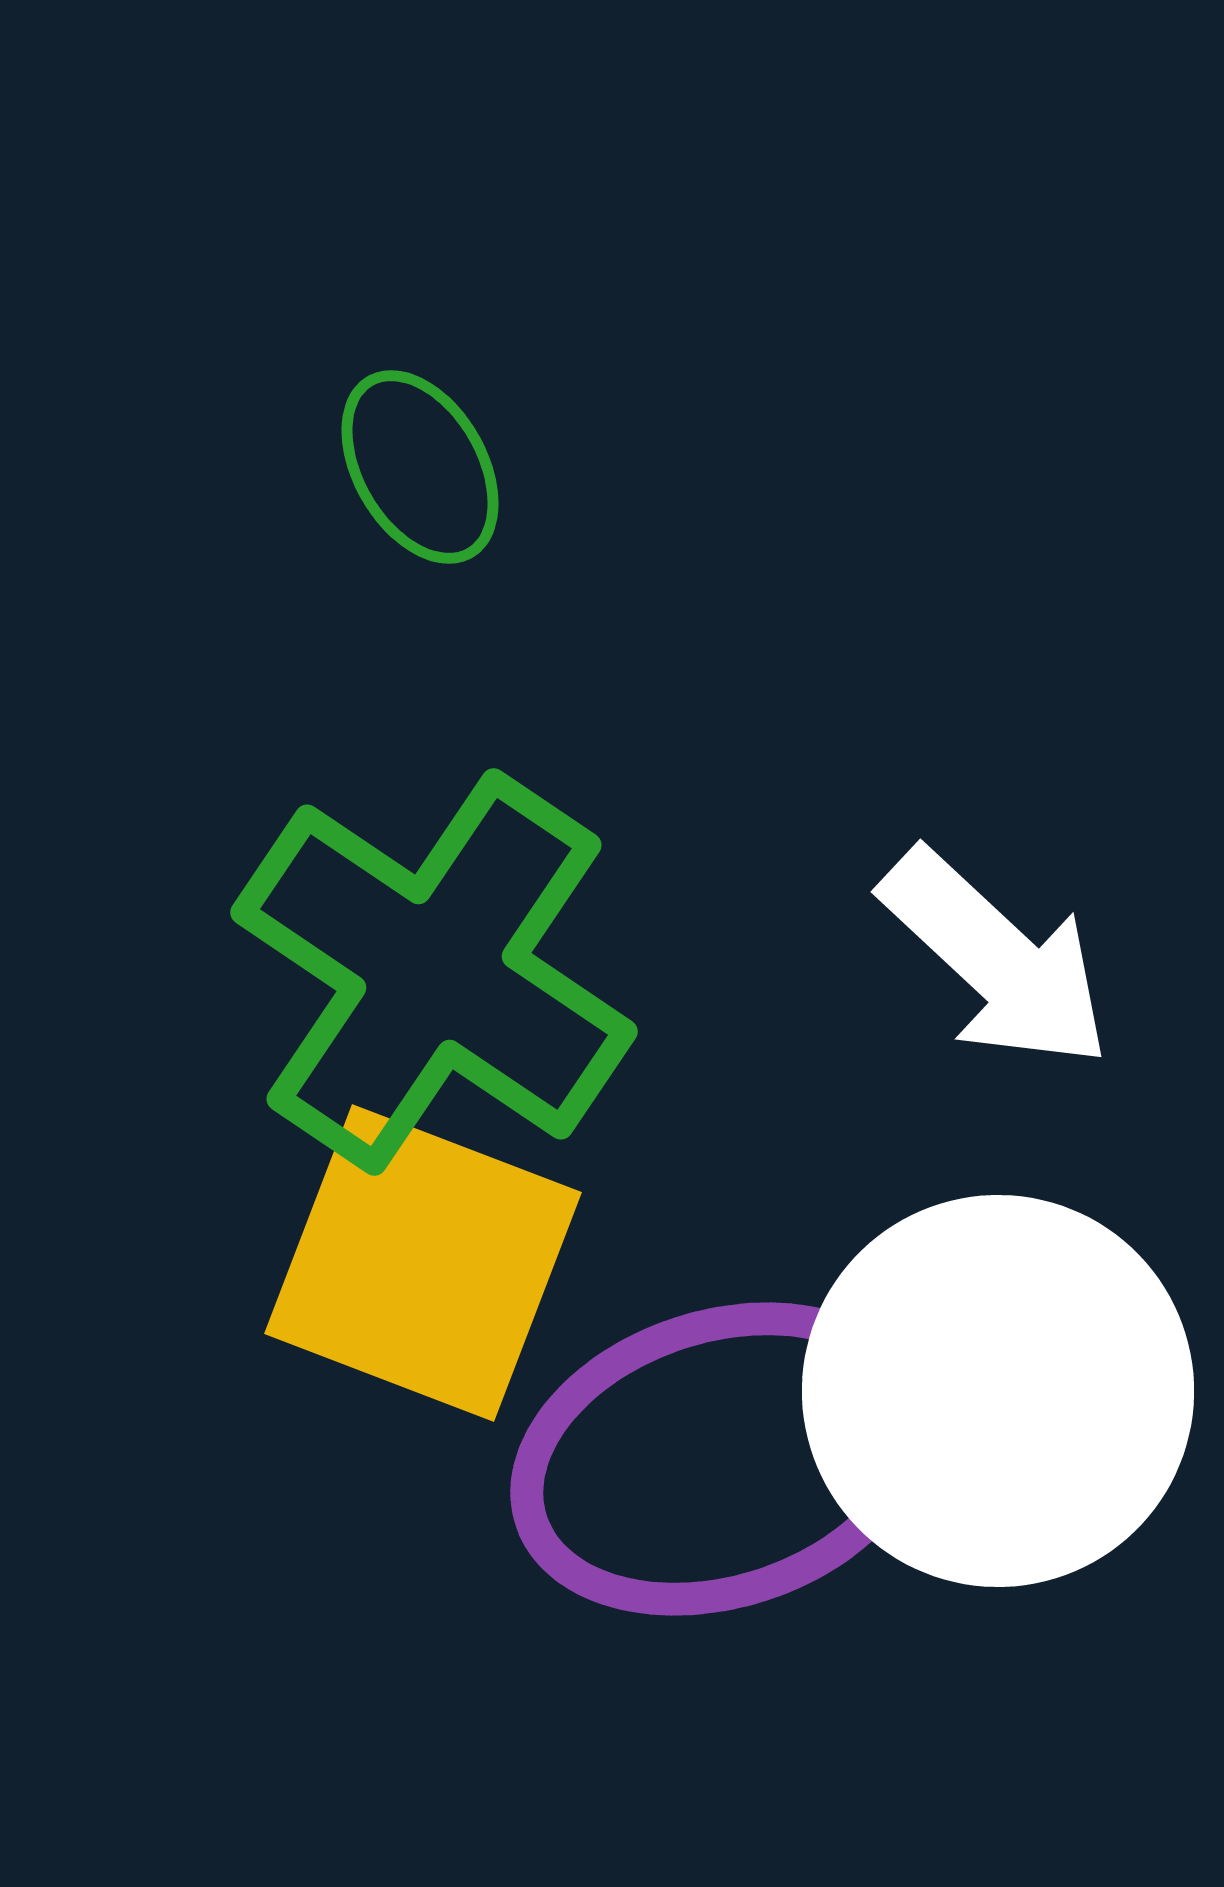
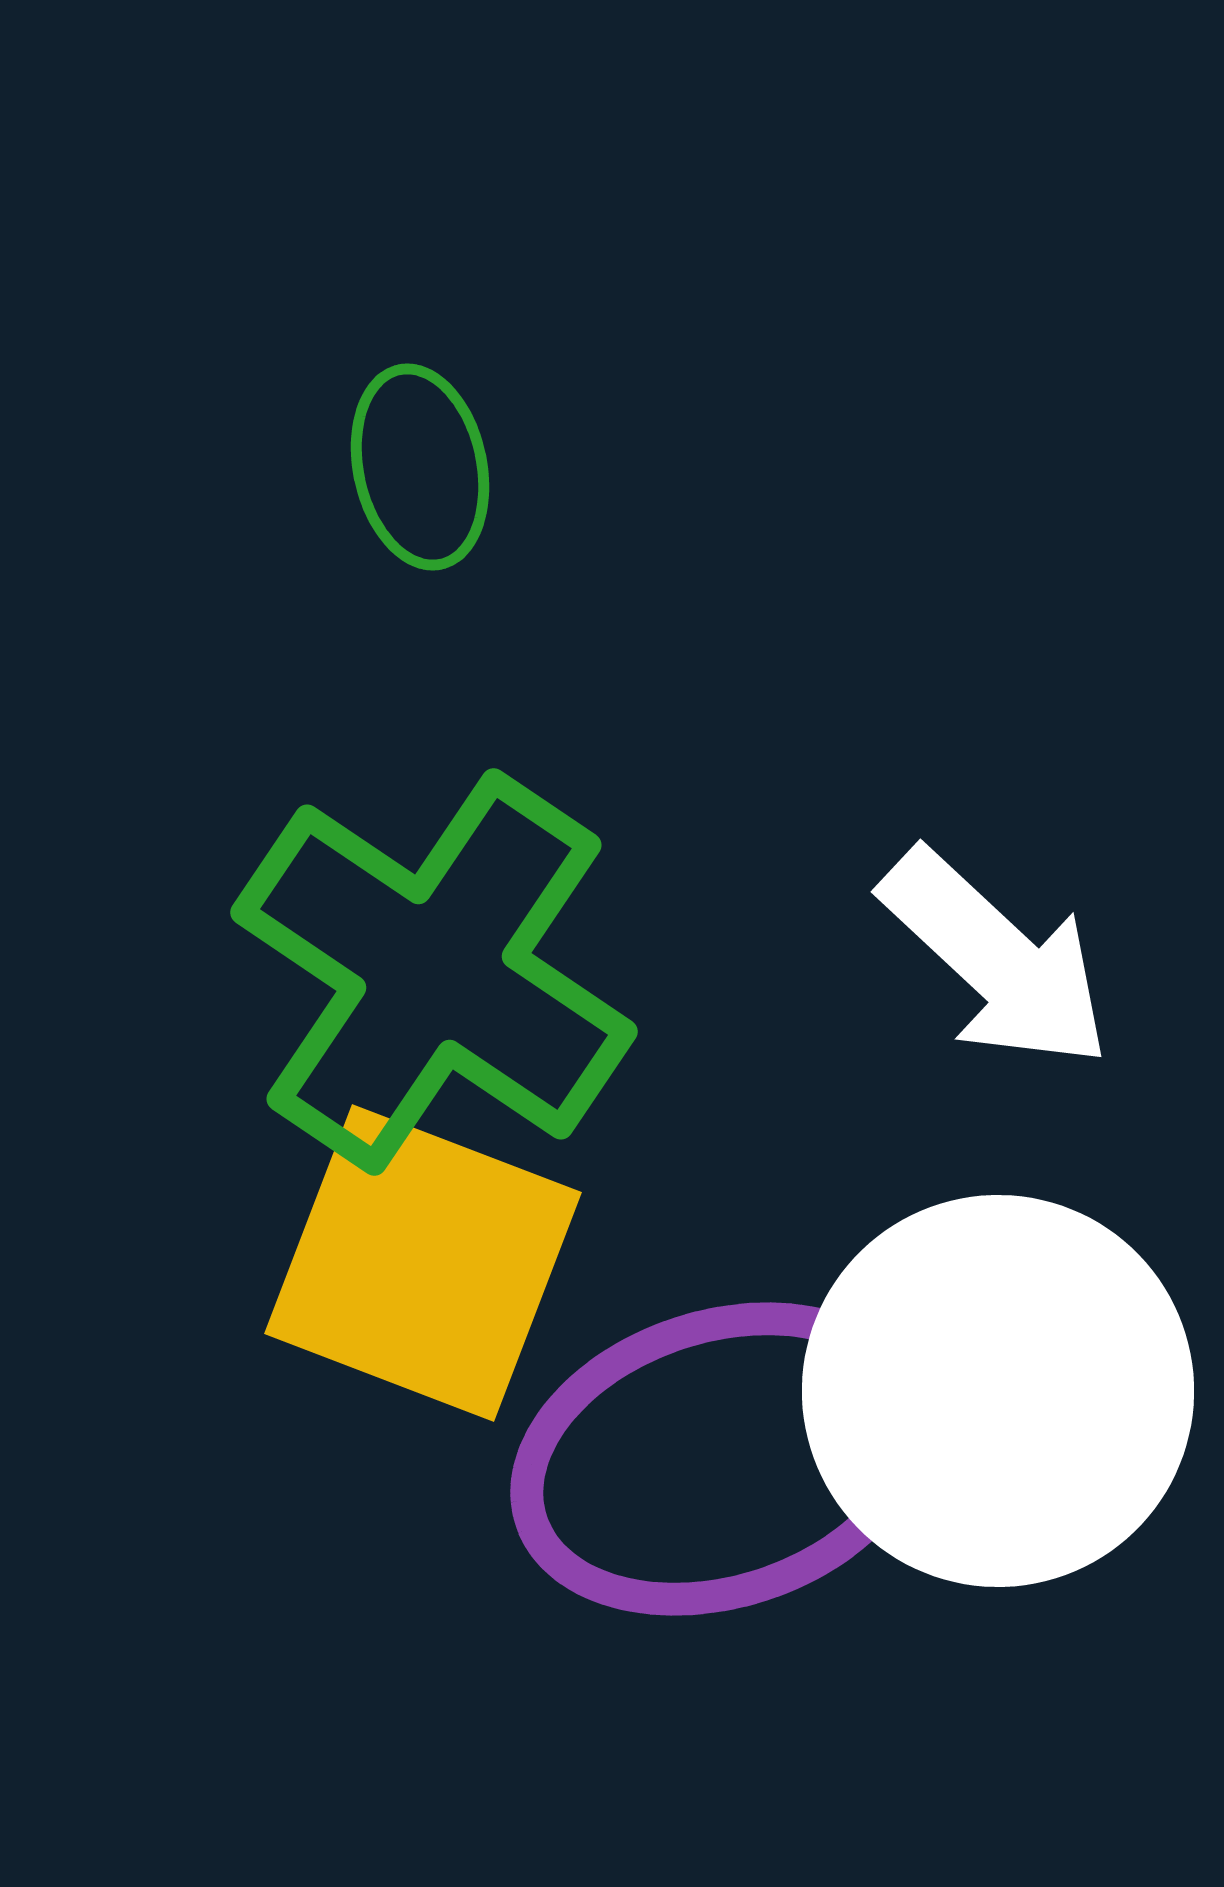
green ellipse: rotated 18 degrees clockwise
